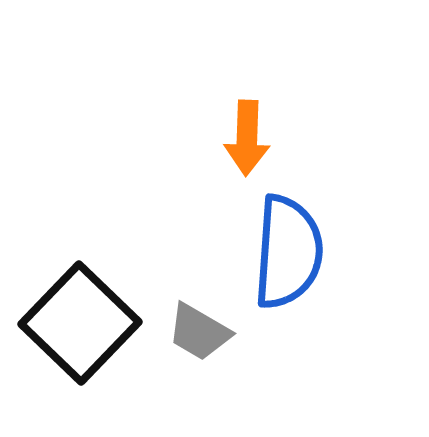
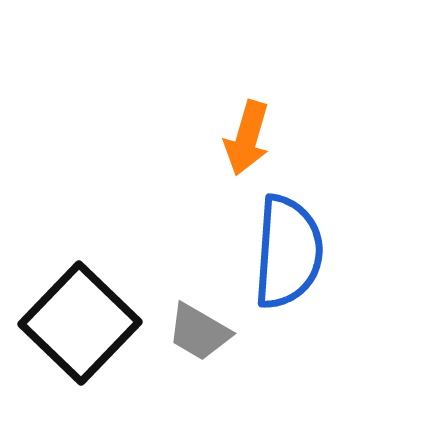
orange arrow: rotated 14 degrees clockwise
